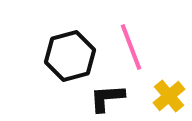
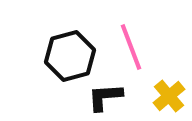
black L-shape: moved 2 px left, 1 px up
